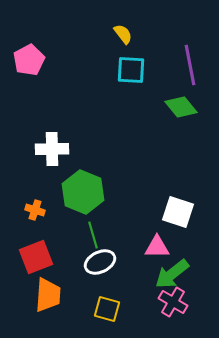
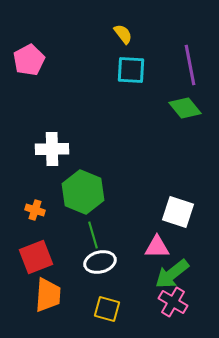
green diamond: moved 4 px right, 1 px down
white ellipse: rotated 12 degrees clockwise
